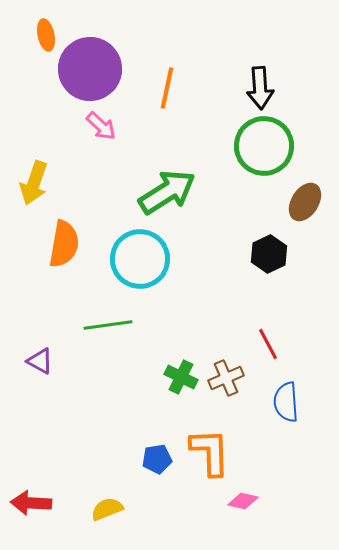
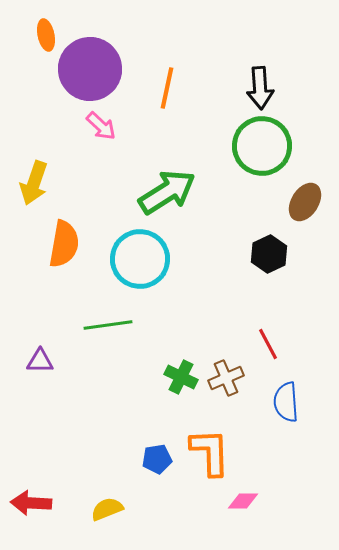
green circle: moved 2 px left
purple triangle: rotated 28 degrees counterclockwise
pink diamond: rotated 12 degrees counterclockwise
